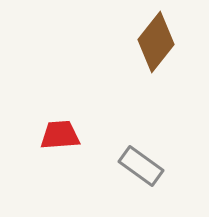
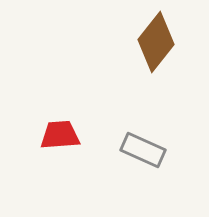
gray rectangle: moved 2 px right, 16 px up; rotated 12 degrees counterclockwise
